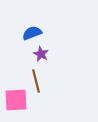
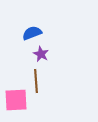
brown line: rotated 10 degrees clockwise
